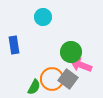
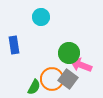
cyan circle: moved 2 px left
green circle: moved 2 px left, 1 px down
